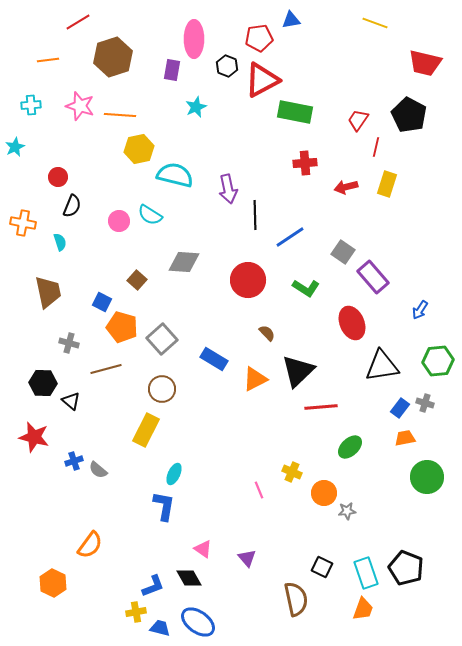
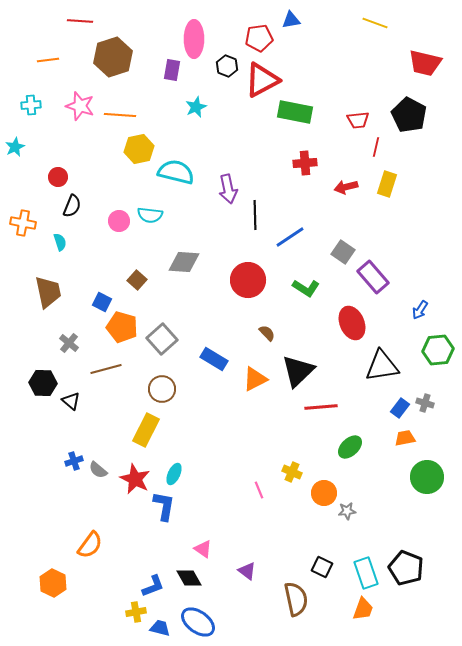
red line at (78, 22): moved 2 px right, 1 px up; rotated 35 degrees clockwise
red trapezoid at (358, 120): rotated 130 degrees counterclockwise
cyan semicircle at (175, 175): moved 1 px right, 3 px up
cyan semicircle at (150, 215): rotated 25 degrees counterclockwise
gray cross at (69, 343): rotated 24 degrees clockwise
green hexagon at (438, 361): moved 11 px up
red star at (34, 437): moved 101 px right, 42 px down; rotated 12 degrees clockwise
purple triangle at (247, 558): moved 13 px down; rotated 12 degrees counterclockwise
